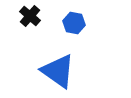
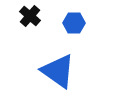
blue hexagon: rotated 10 degrees counterclockwise
